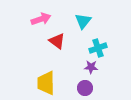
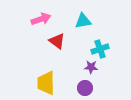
cyan triangle: rotated 42 degrees clockwise
cyan cross: moved 2 px right, 1 px down
